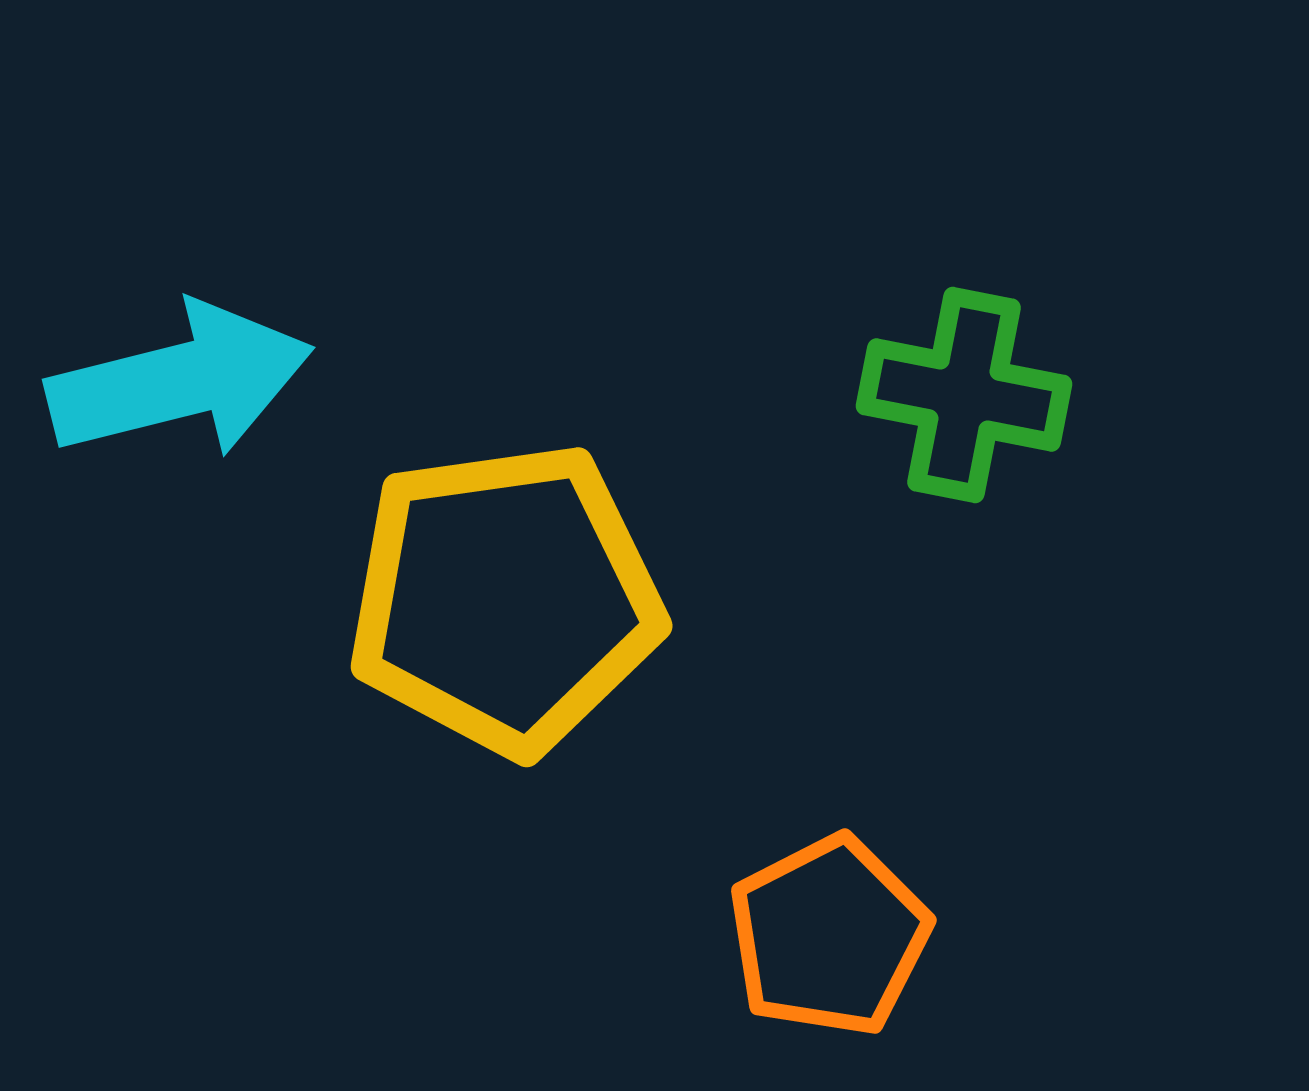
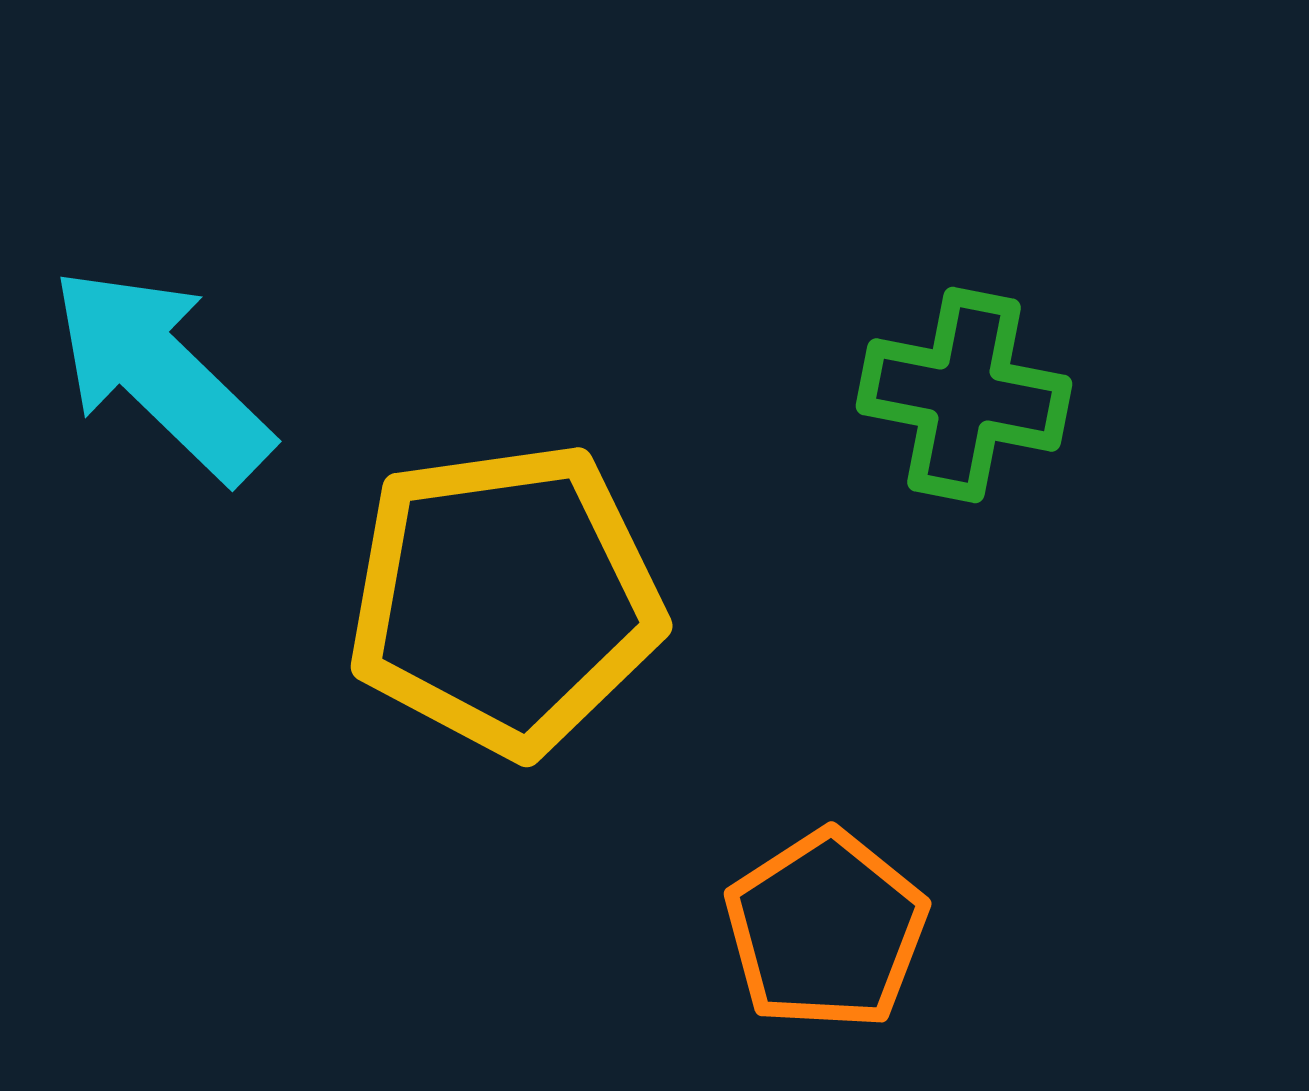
cyan arrow: moved 19 px left, 7 px up; rotated 122 degrees counterclockwise
orange pentagon: moved 3 px left, 6 px up; rotated 6 degrees counterclockwise
